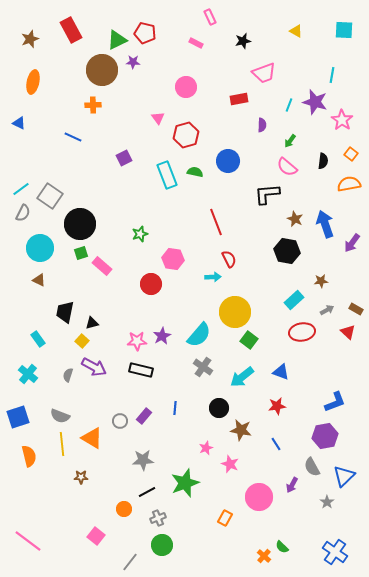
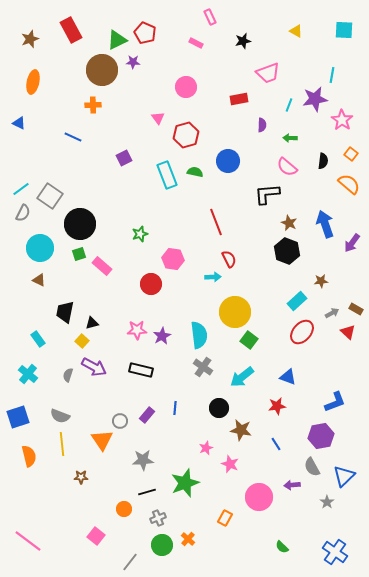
red pentagon at (145, 33): rotated 10 degrees clockwise
pink trapezoid at (264, 73): moved 4 px right
purple star at (315, 102): moved 3 px up; rotated 25 degrees counterclockwise
green arrow at (290, 141): moved 3 px up; rotated 56 degrees clockwise
orange semicircle at (349, 184): rotated 50 degrees clockwise
brown star at (295, 219): moved 6 px left, 4 px down
black hexagon at (287, 251): rotated 10 degrees clockwise
green square at (81, 253): moved 2 px left, 1 px down
cyan rectangle at (294, 300): moved 3 px right, 1 px down
gray arrow at (327, 310): moved 5 px right, 3 px down
red ellipse at (302, 332): rotated 40 degrees counterclockwise
cyan semicircle at (199, 335): rotated 48 degrees counterclockwise
pink star at (137, 341): moved 11 px up
blue triangle at (281, 372): moved 7 px right, 5 px down
purple rectangle at (144, 416): moved 3 px right, 1 px up
purple hexagon at (325, 436): moved 4 px left
orange triangle at (92, 438): moved 10 px right, 2 px down; rotated 25 degrees clockwise
purple arrow at (292, 485): rotated 56 degrees clockwise
black line at (147, 492): rotated 12 degrees clockwise
orange cross at (264, 556): moved 76 px left, 17 px up
